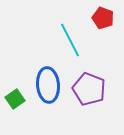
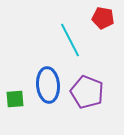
red pentagon: rotated 10 degrees counterclockwise
purple pentagon: moved 2 px left, 3 px down
green square: rotated 30 degrees clockwise
